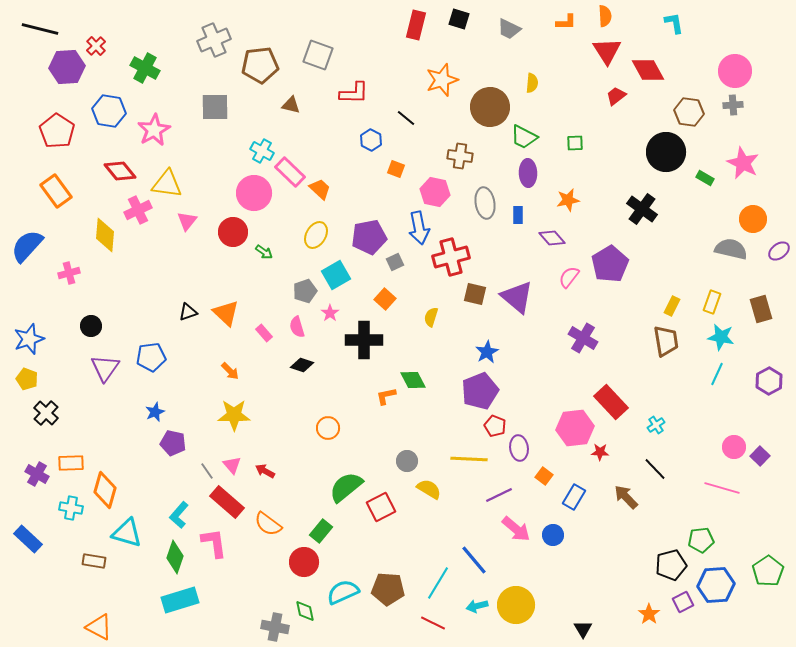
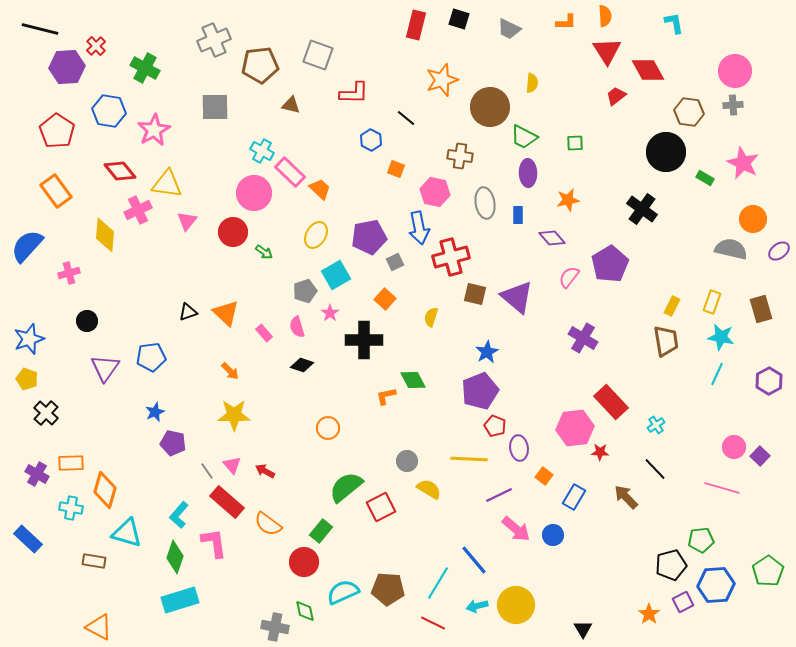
black circle at (91, 326): moved 4 px left, 5 px up
